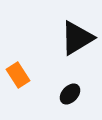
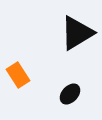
black triangle: moved 5 px up
